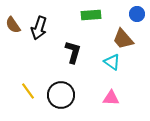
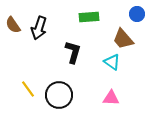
green rectangle: moved 2 px left, 2 px down
yellow line: moved 2 px up
black circle: moved 2 px left
